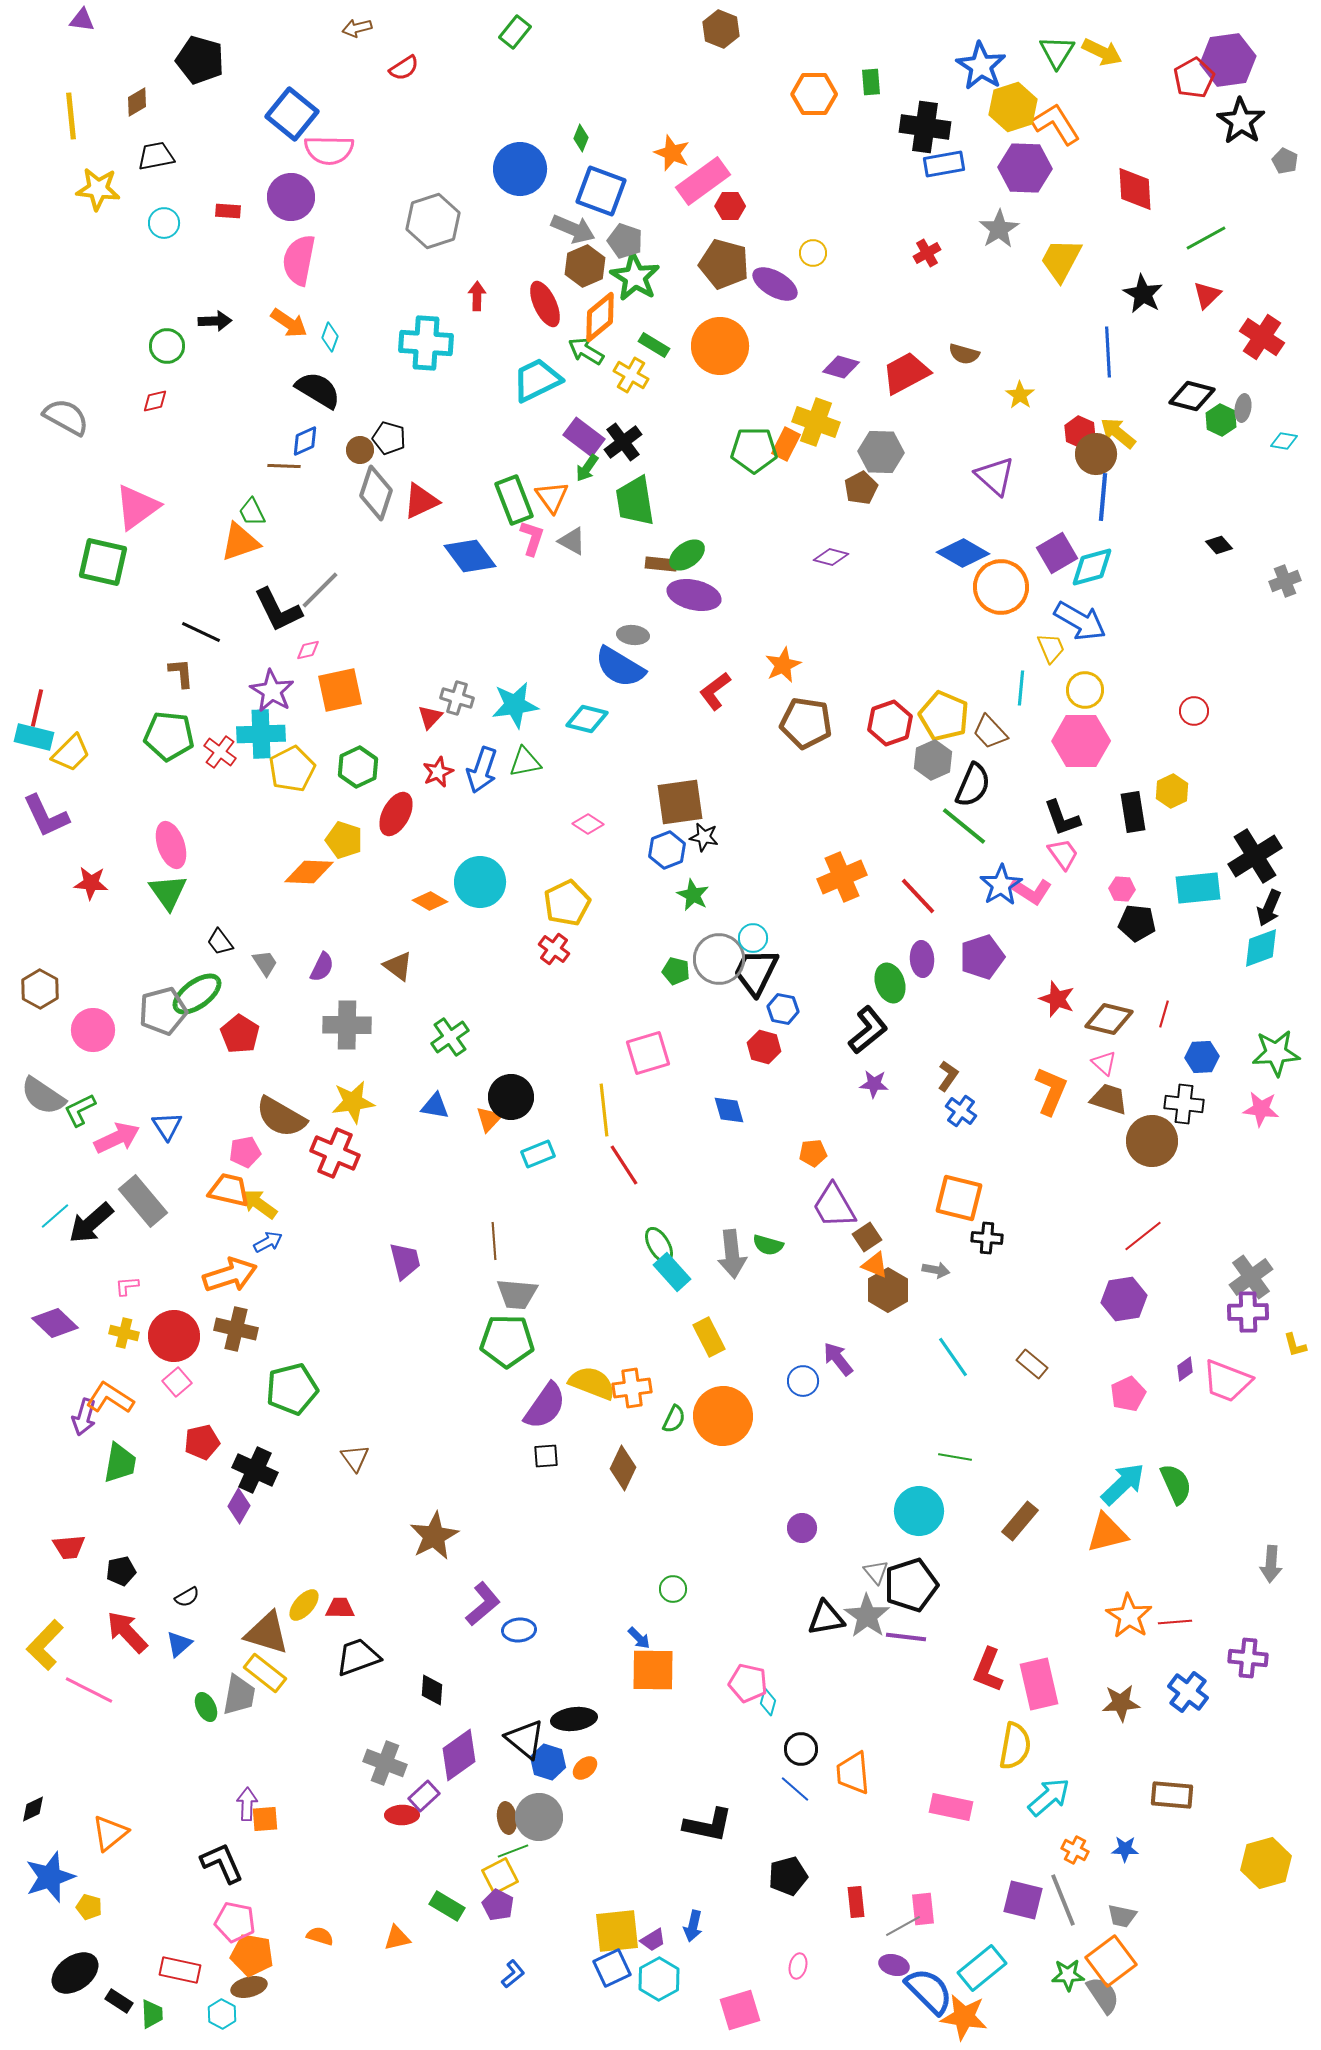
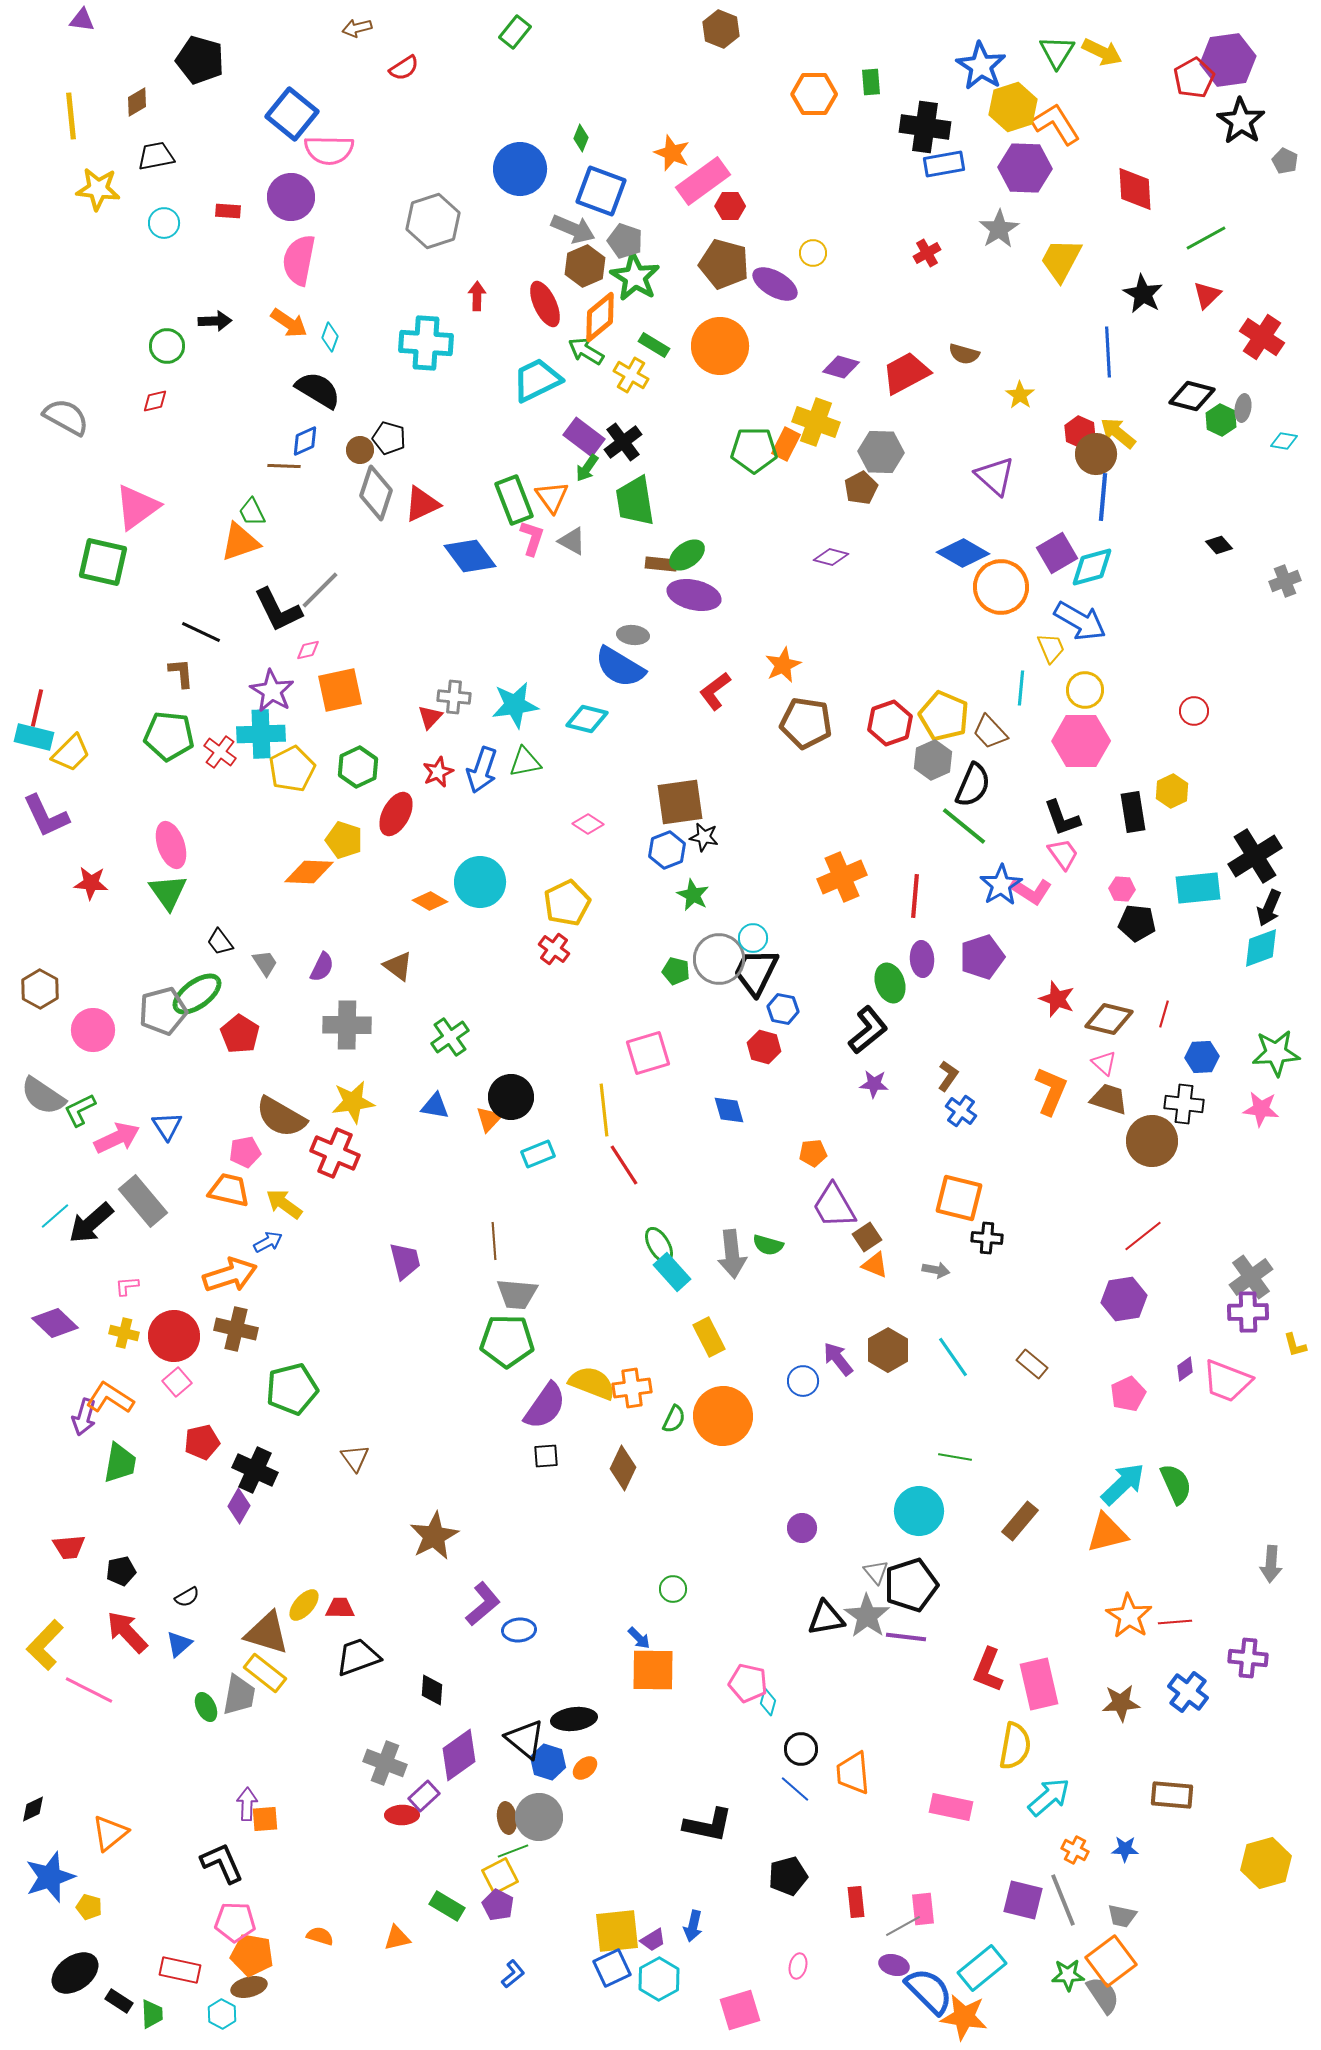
red triangle at (421, 501): moved 1 px right, 3 px down
gray cross at (457, 698): moved 3 px left, 1 px up; rotated 12 degrees counterclockwise
red line at (918, 896): moved 3 px left; rotated 48 degrees clockwise
yellow arrow at (259, 1204): moved 25 px right
brown hexagon at (888, 1290): moved 60 px down
pink pentagon at (235, 1922): rotated 9 degrees counterclockwise
